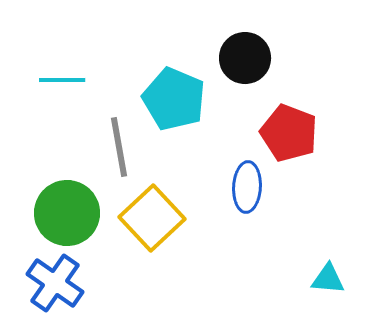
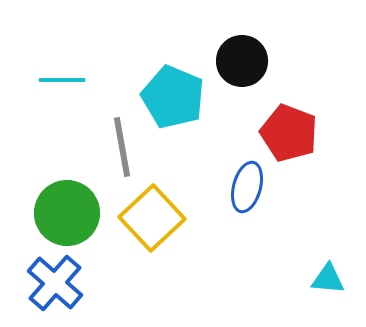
black circle: moved 3 px left, 3 px down
cyan pentagon: moved 1 px left, 2 px up
gray line: moved 3 px right
blue ellipse: rotated 12 degrees clockwise
blue cross: rotated 6 degrees clockwise
